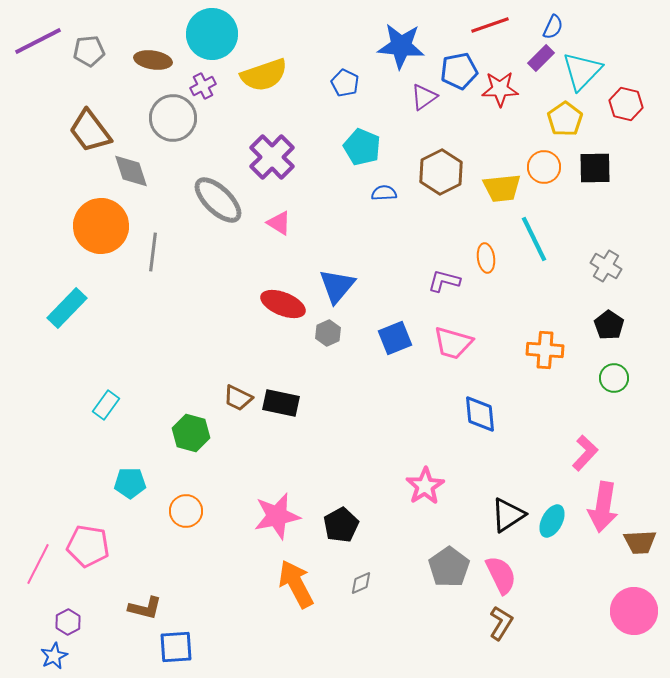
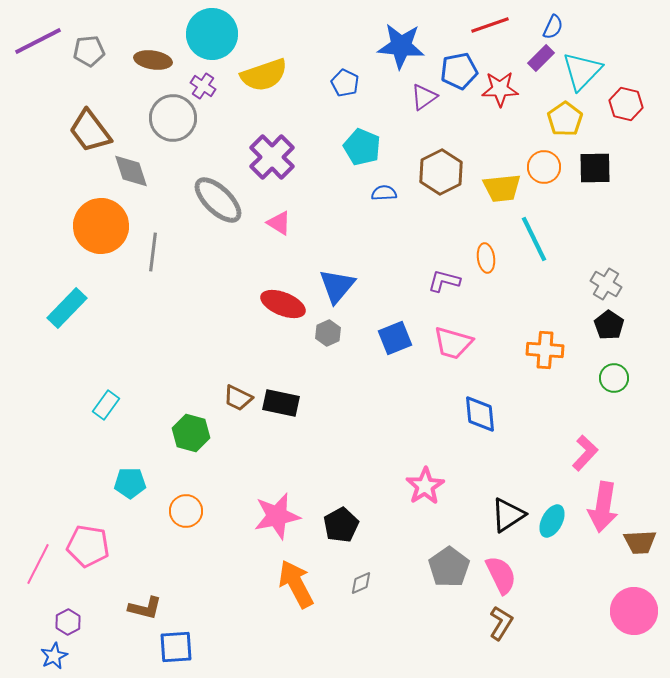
purple cross at (203, 86): rotated 30 degrees counterclockwise
gray cross at (606, 266): moved 18 px down
